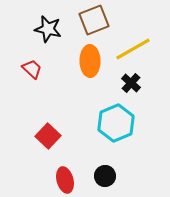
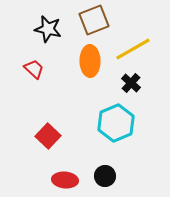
red trapezoid: moved 2 px right
red ellipse: rotated 70 degrees counterclockwise
